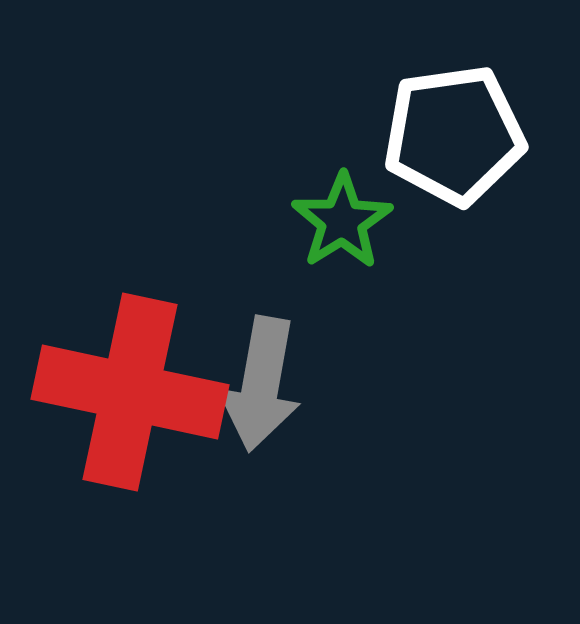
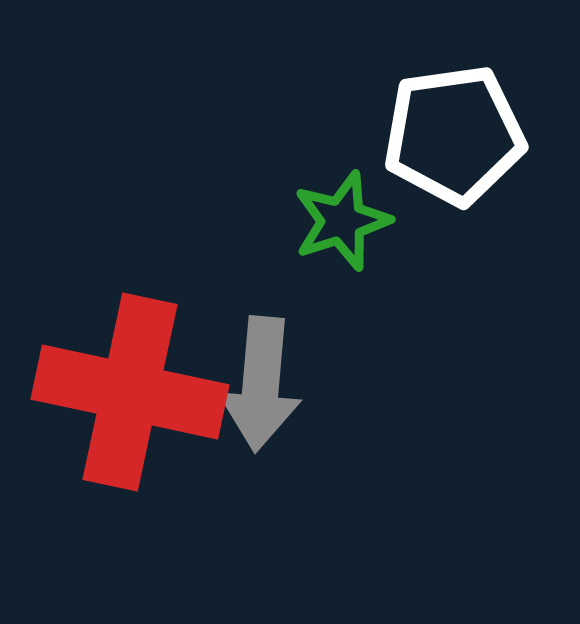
green star: rotated 14 degrees clockwise
gray arrow: rotated 5 degrees counterclockwise
